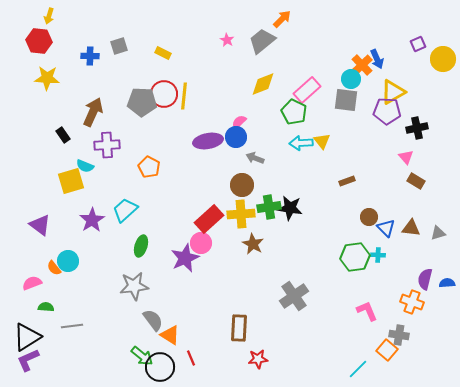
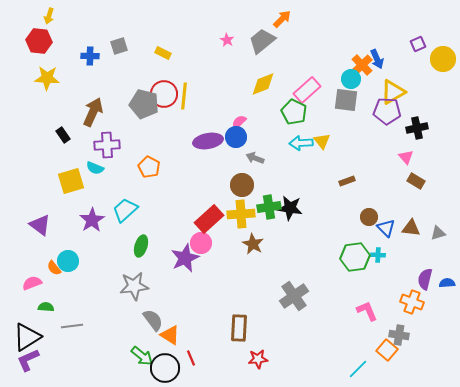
gray pentagon at (142, 102): moved 2 px right, 2 px down; rotated 12 degrees clockwise
cyan semicircle at (85, 166): moved 10 px right, 2 px down
black circle at (160, 367): moved 5 px right, 1 px down
